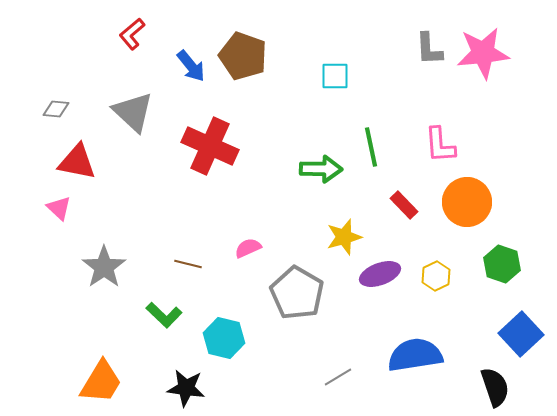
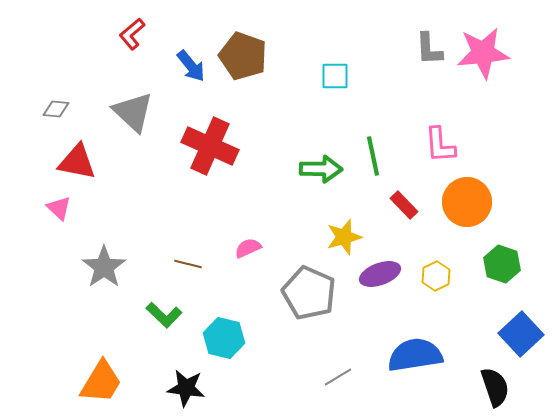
green line: moved 2 px right, 9 px down
gray pentagon: moved 12 px right; rotated 6 degrees counterclockwise
